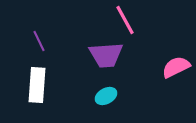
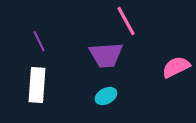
pink line: moved 1 px right, 1 px down
